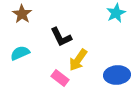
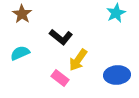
black L-shape: rotated 25 degrees counterclockwise
